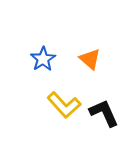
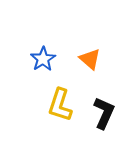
yellow L-shape: moved 4 px left; rotated 60 degrees clockwise
black L-shape: rotated 48 degrees clockwise
